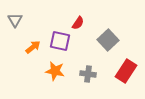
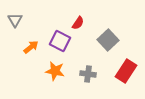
purple square: rotated 15 degrees clockwise
orange arrow: moved 2 px left
